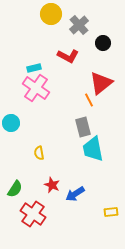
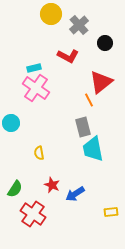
black circle: moved 2 px right
red triangle: moved 1 px up
